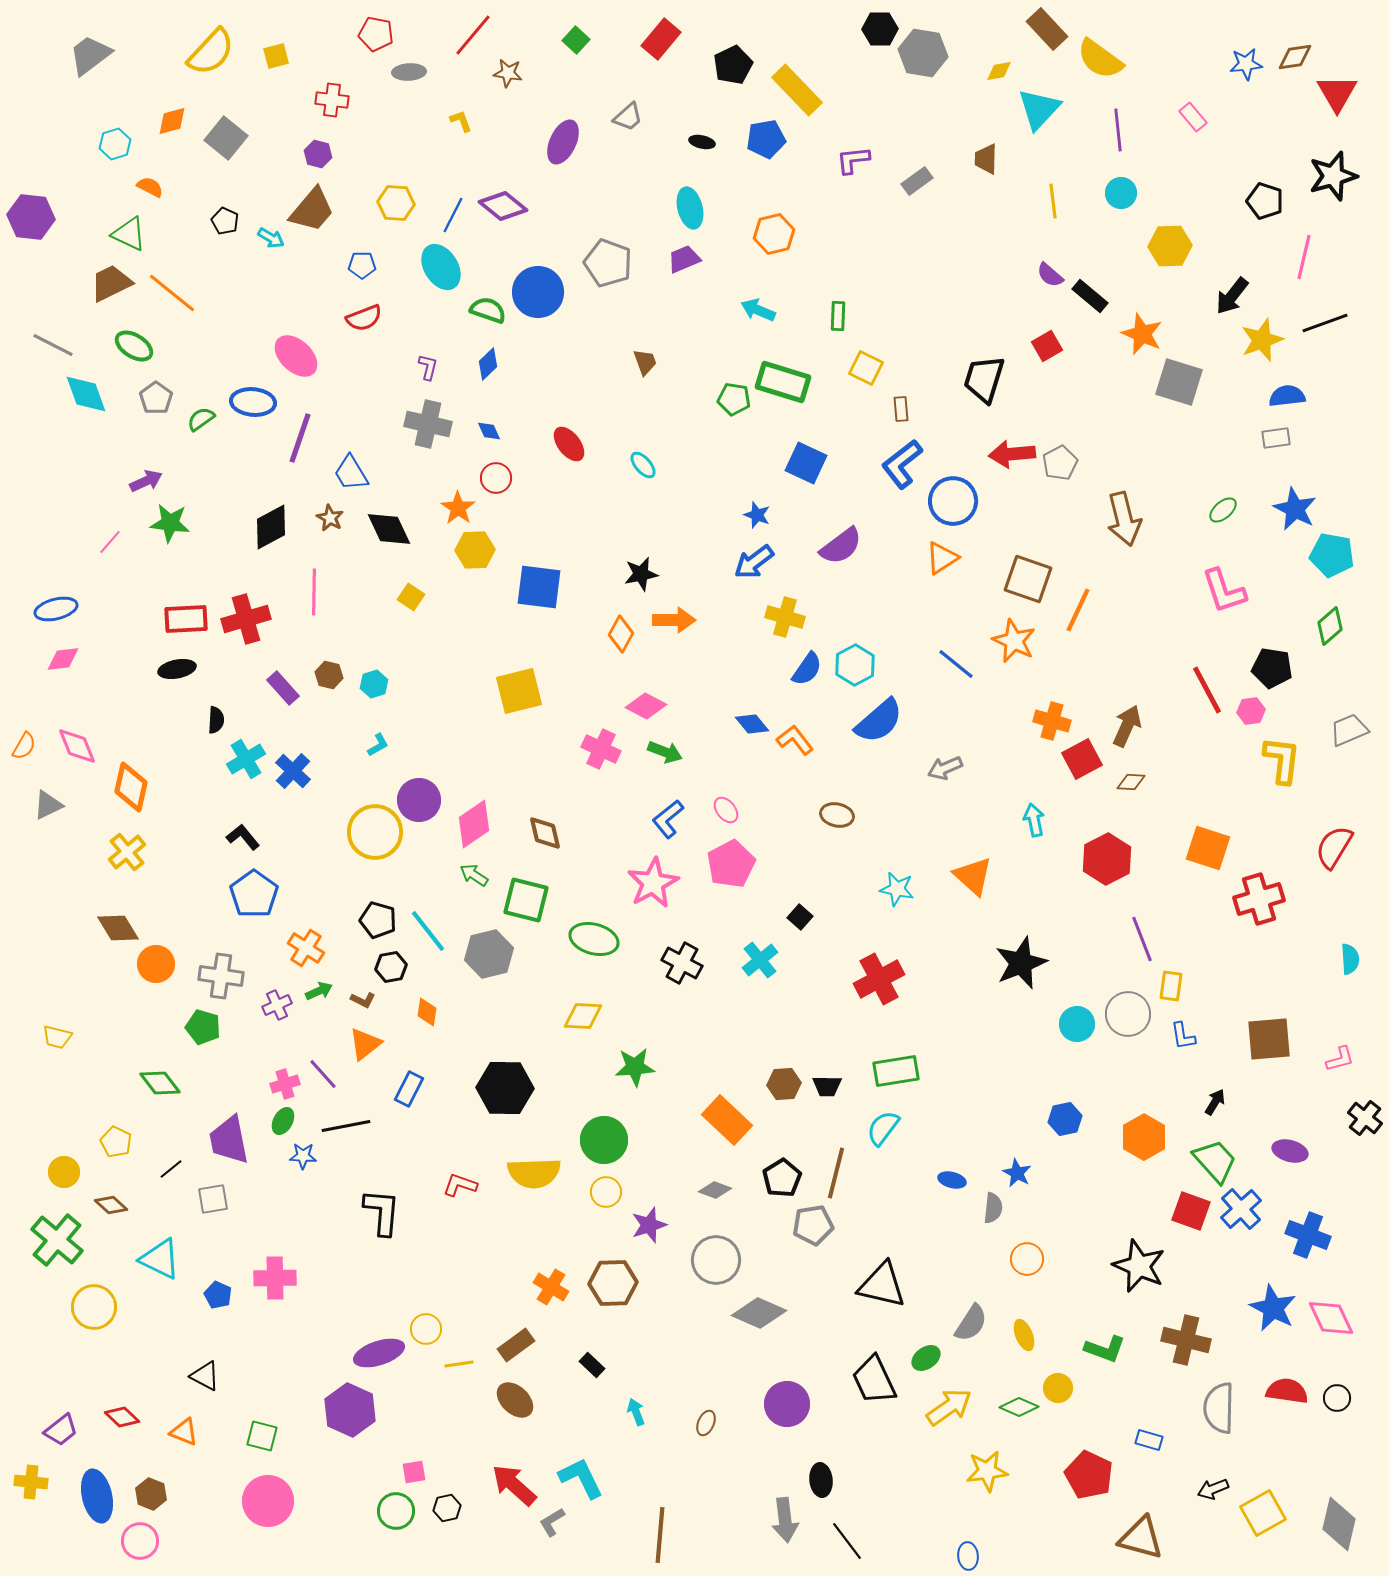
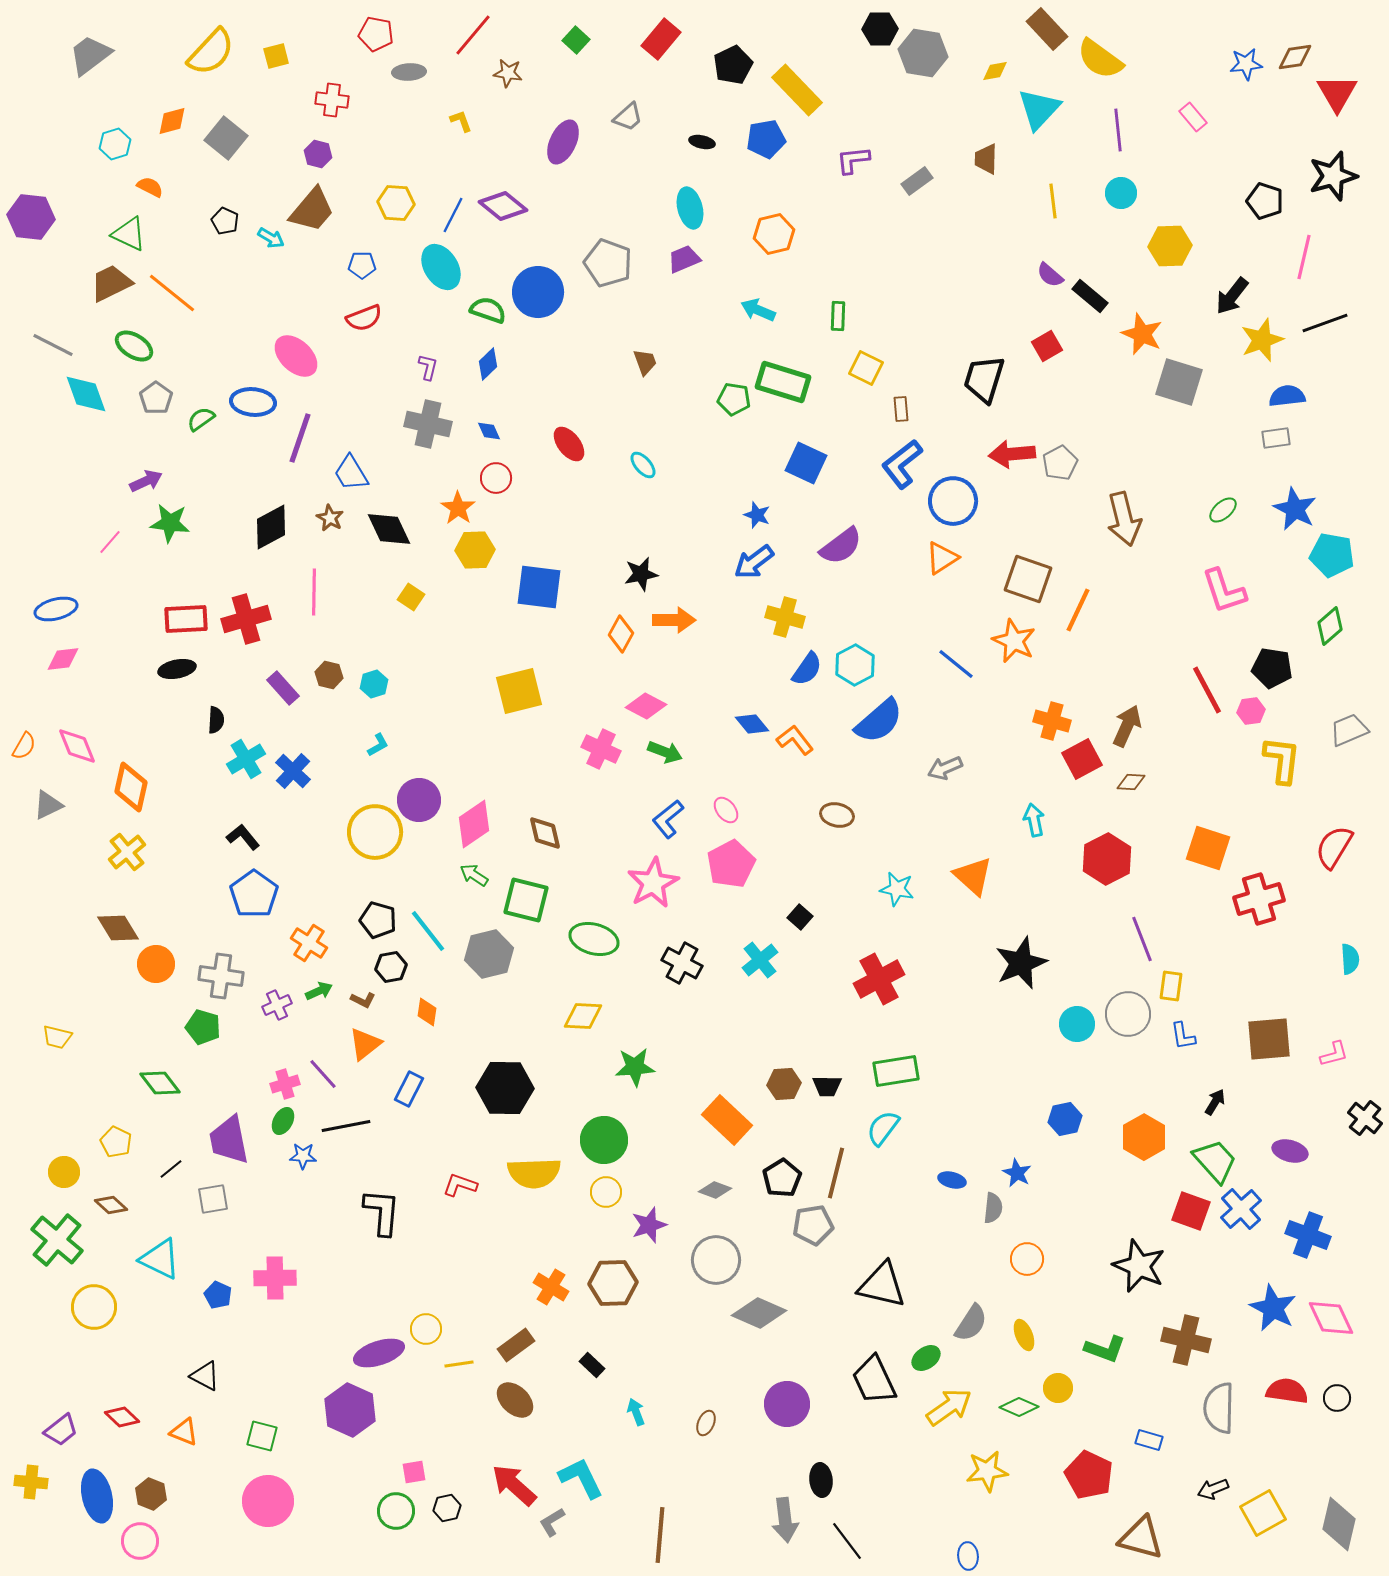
yellow diamond at (999, 71): moved 4 px left
orange cross at (306, 948): moved 3 px right, 5 px up
pink L-shape at (1340, 1059): moved 6 px left, 5 px up
